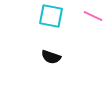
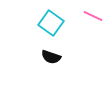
cyan square: moved 7 px down; rotated 25 degrees clockwise
